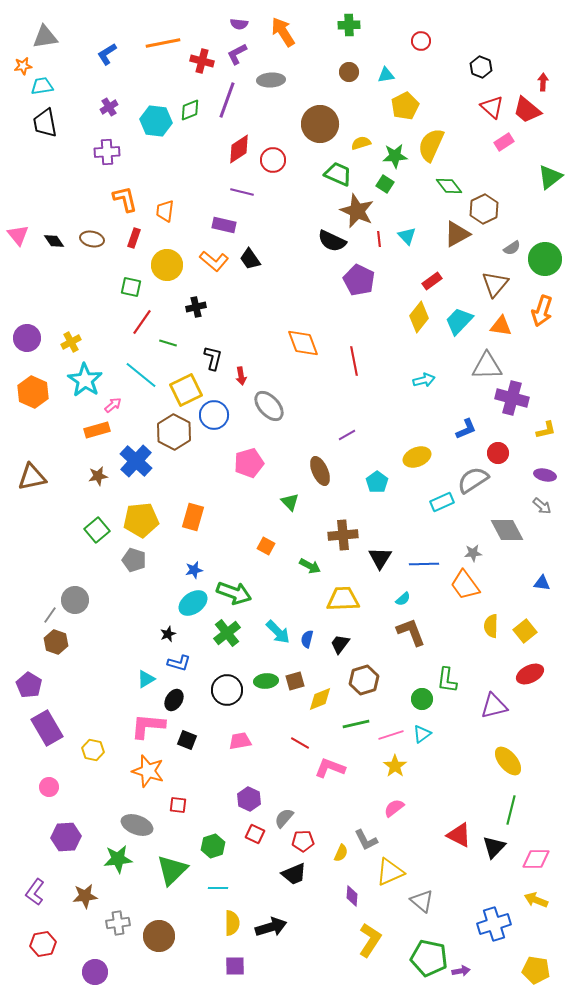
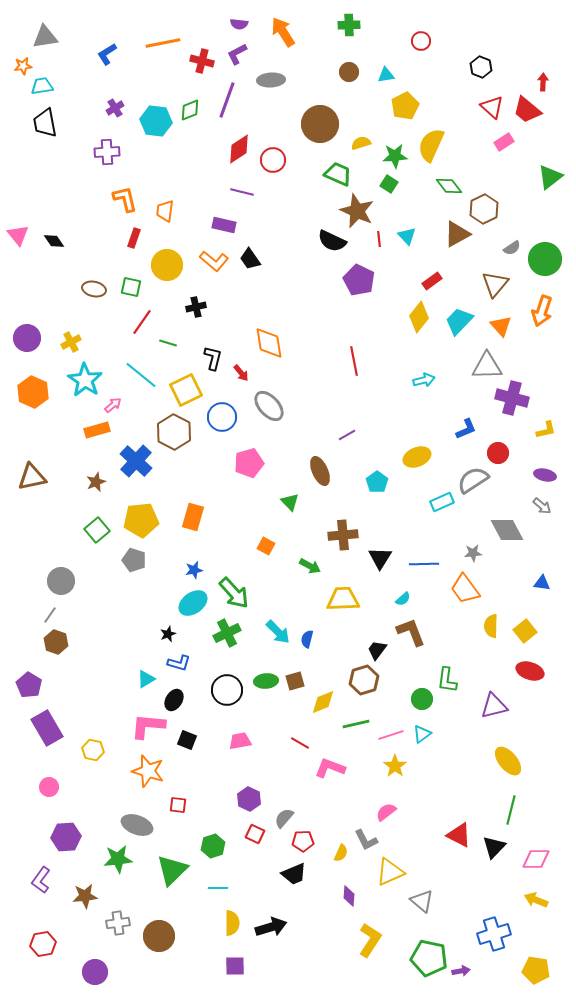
purple cross at (109, 107): moved 6 px right, 1 px down
green square at (385, 184): moved 4 px right
brown ellipse at (92, 239): moved 2 px right, 50 px down
orange triangle at (501, 326): rotated 40 degrees clockwise
orange diamond at (303, 343): moved 34 px left; rotated 12 degrees clockwise
red arrow at (241, 376): moved 3 px up; rotated 30 degrees counterclockwise
blue circle at (214, 415): moved 8 px right, 2 px down
brown star at (98, 476): moved 2 px left, 6 px down; rotated 12 degrees counterclockwise
orange trapezoid at (465, 585): moved 4 px down
green arrow at (234, 593): rotated 28 degrees clockwise
gray circle at (75, 600): moved 14 px left, 19 px up
green cross at (227, 633): rotated 12 degrees clockwise
black trapezoid at (340, 644): moved 37 px right, 6 px down
red ellipse at (530, 674): moved 3 px up; rotated 44 degrees clockwise
yellow diamond at (320, 699): moved 3 px right, 3 px down
pink semicircle at (394, 808): moved 8 px left, 4 px down
purple L-shape at (35, 892): moved 6 px right, 12 px up
purple diamond at (352, 896): moved 3 px left
blue cross at (494, 924): moved 10 px down
